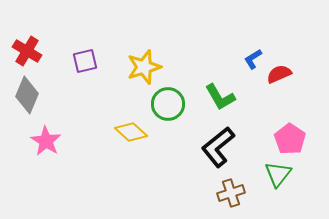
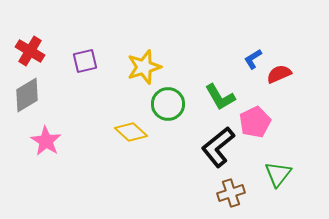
red cross: moved 3 px right
gray diamond: rotated 36 degrees clockwise
pink pentagon: moved 35 px left, 17 px up; rotated 12 degrees clockwise
